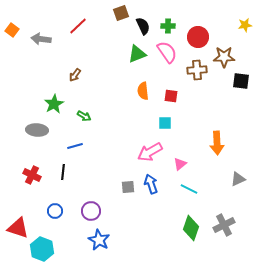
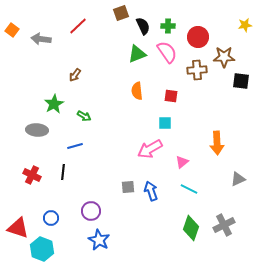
orange semicircle: moved 6 px left
pink arrow: moved 3 px up
pink triangle: moved 2 px right, 2 px up
blue arrow: moved 7 px down
blue circle: moved 4 px left, 7 px down
